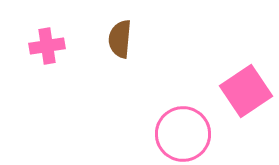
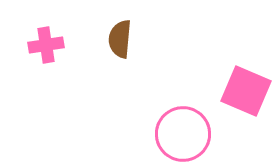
pink cross: moved 1 px left, 1 px up
pink square: rotated 33 degrees counterclockwise
